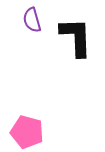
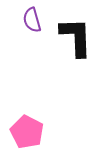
pink pentagon: rotated 12 degrees clockwise
